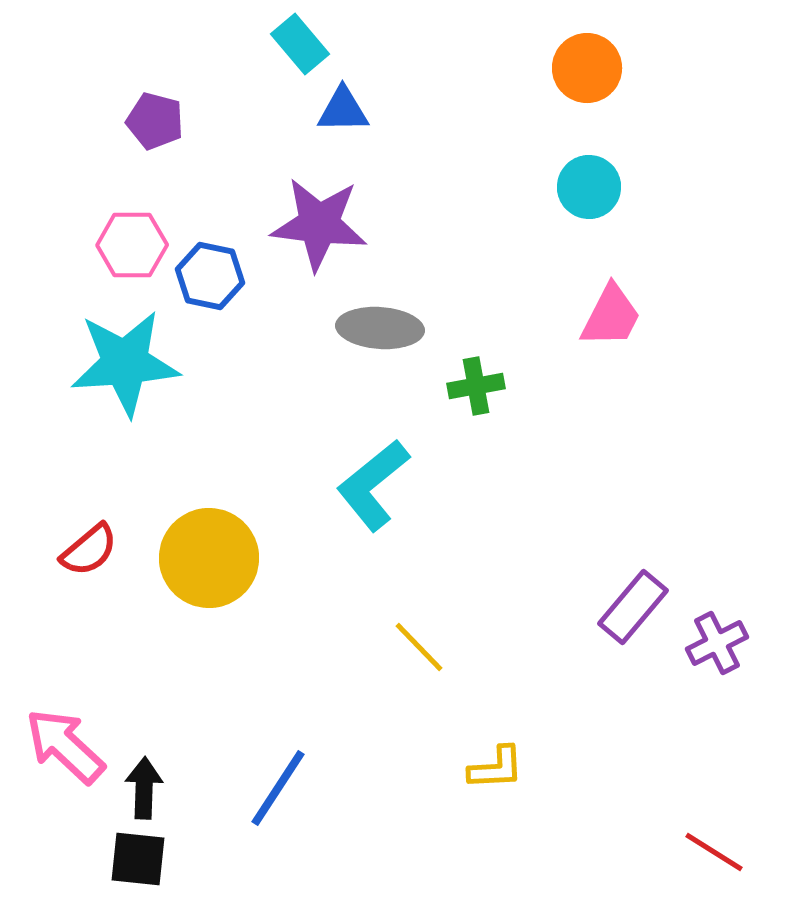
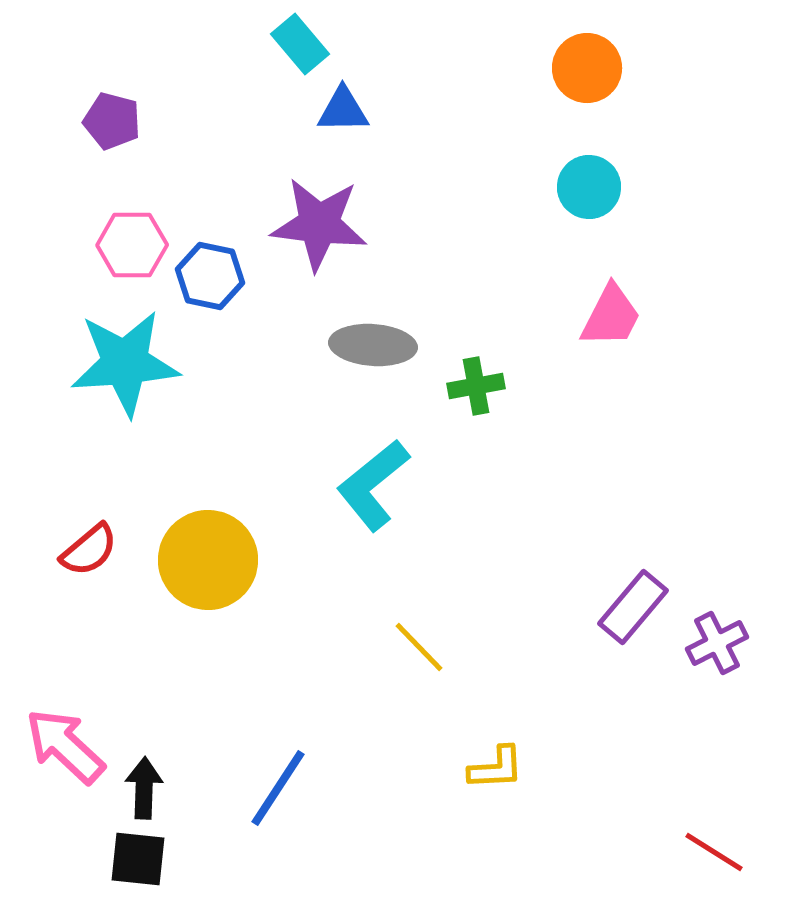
purple pentagon: moved 43 px left
gray ellipse: moved 7 px left, 17 px down
yellow circle: moved 1 px left, 2 px down
